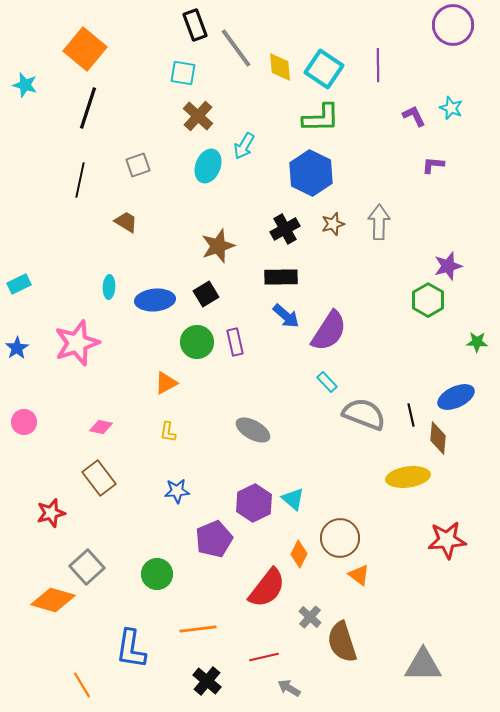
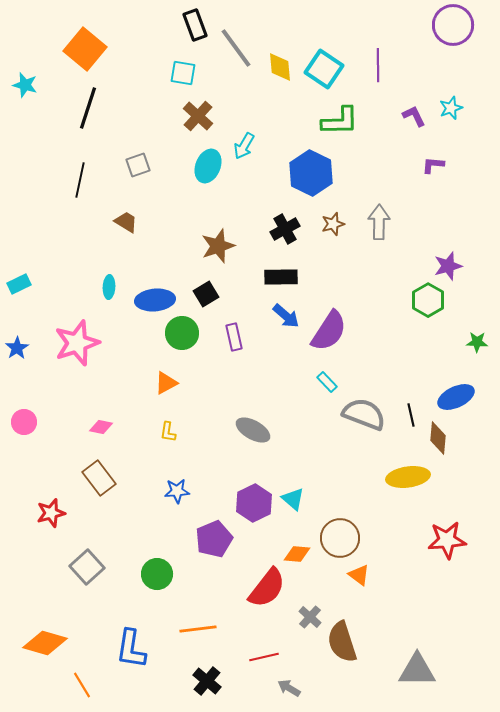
cyan star at (451, 108): rotated 30 degrees clockwise
green L-shape at (321, 118): moved 19 px right, 3 px down
green circle at (197, 342): moved 15 px left, 9 px up
purple rectangle at (235, 342): moved 1 px left, 5 px up
orange diamond at (299, 554): moved 2 px left; rotated 68 degrees clockwise
orange diamond at (53, 600): moved 8 px left, 43 px down
gray triangle at (423, 665): moved 6 px left, 5 px down
